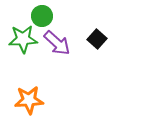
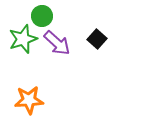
green star: rotated 16 degrees counterclockwise
